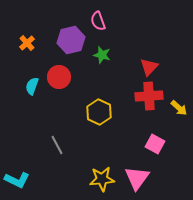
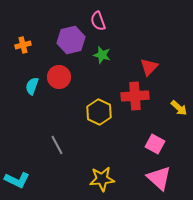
orange cross: moved 4 px left, 2 px down; rotated 28 degrees clockwise
red cross: moved 14 px left
pink triangle: moved 22 px right; rotated 24 degrees counterclockwise
